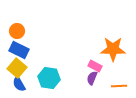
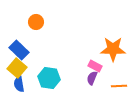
orange circle: moved 19 px right, 9 px up
blue rectangle: rotated 18 degrees clockwise
blue semicircle: rotated 21 degrees clockwise
